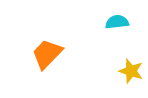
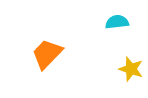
yellow star: moved 2 px up
